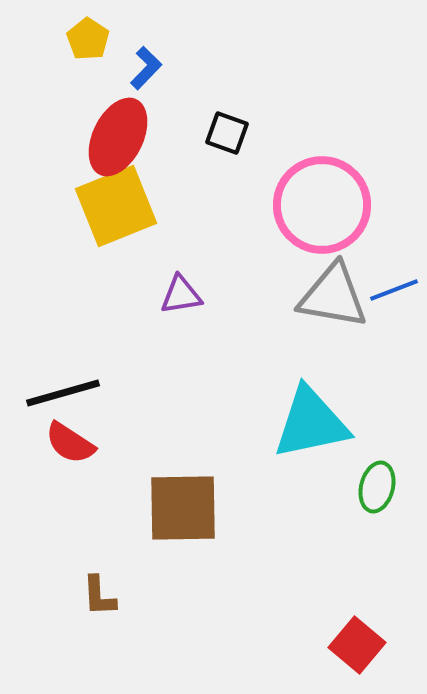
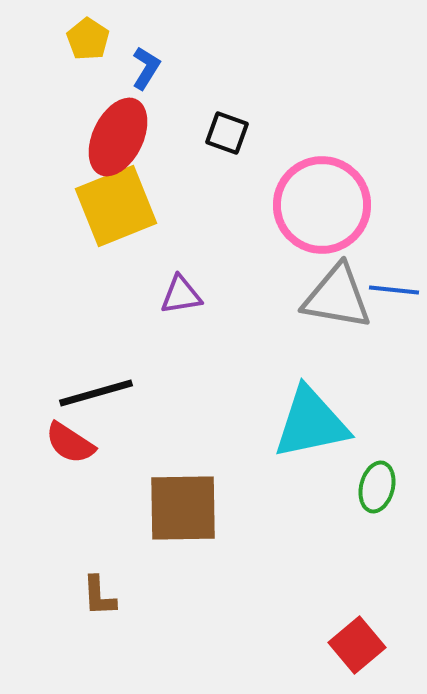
blue L-shape: rotated 12 degrees counterclockwise
blue line: rotated 27 degrees clockwise
gray triangle: moved 4 px right, 1 px down
black line: moved 33 px right
red square: rotated 10 degrees clockwise
